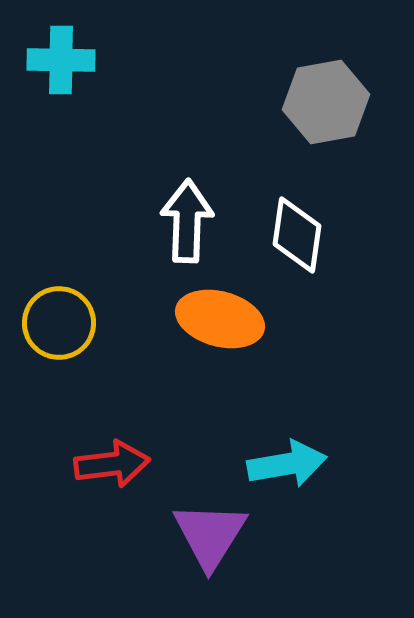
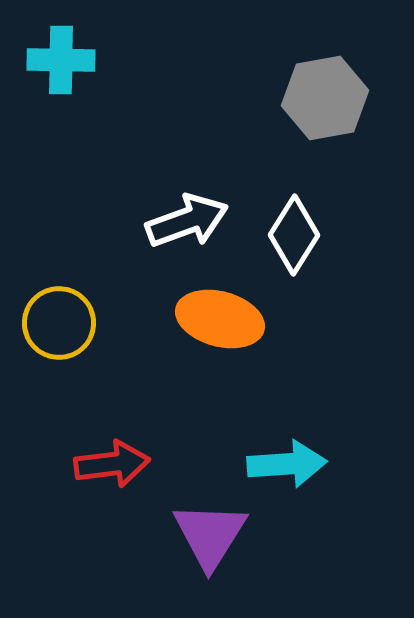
gray hexagon: moved 1 px left, 4 px up
white arrow: rotated 68 degrees clockwise
white diamond: moved 3 px left; rotated 24 degrees clockwise
cyan arrow: rotated 6 degrees clockwise
